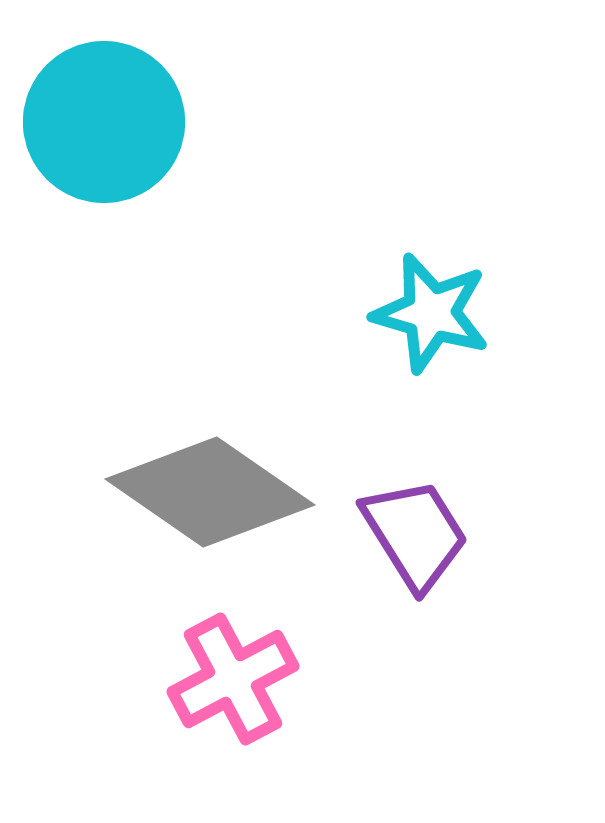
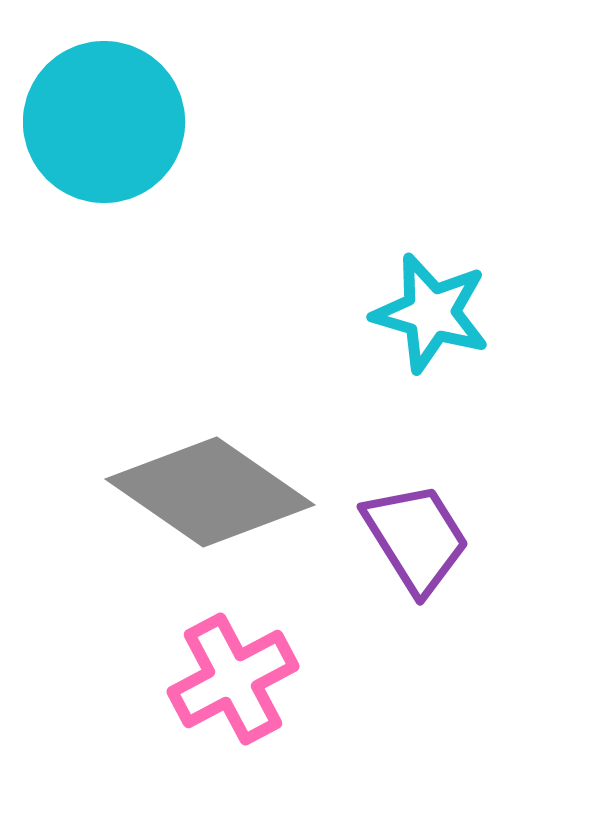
purple trapezoid: moved 1 px right, 4 px down
